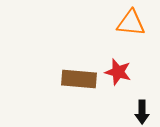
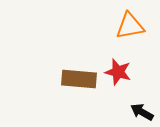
orange triangle: moved 1 px left, 3 px down; rotated 16 degrees counterclockwise
black arrow: rotated 120 degrees clockwise
